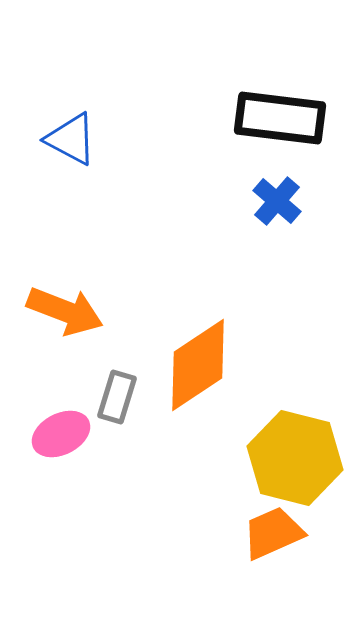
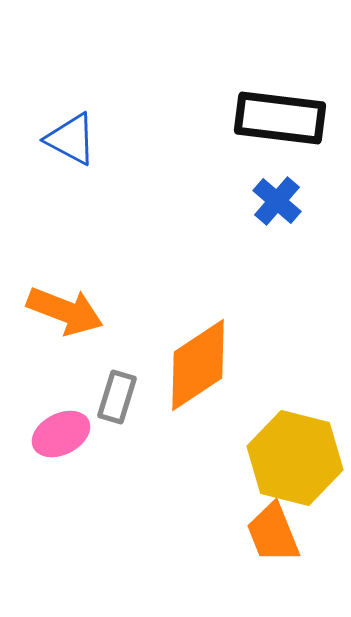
orange trapezoid: rotated 88 degrees counterclockwise
